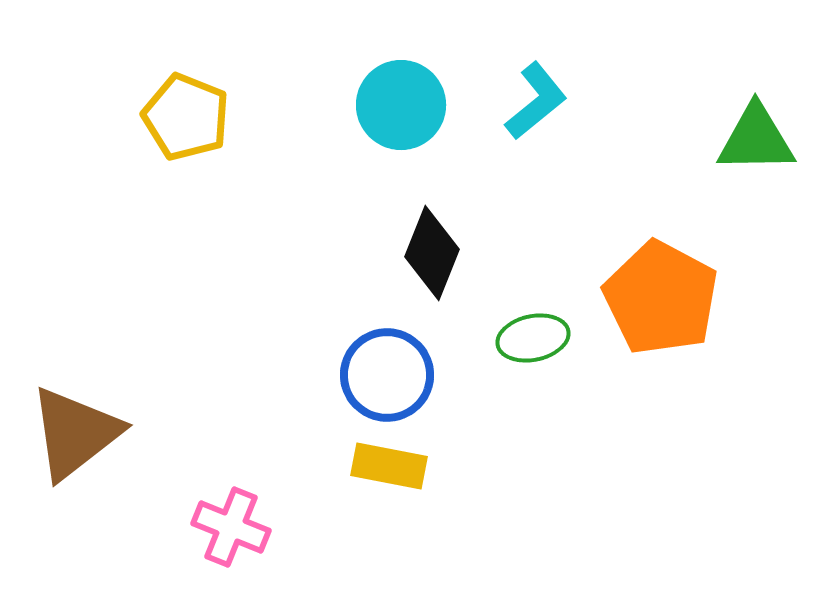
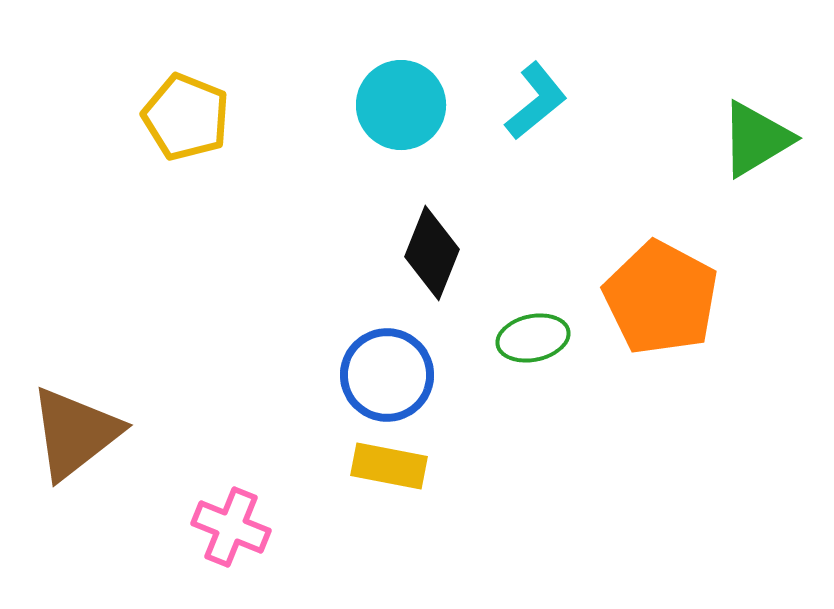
green triangle: rotated 30 degrees counterclockwise
